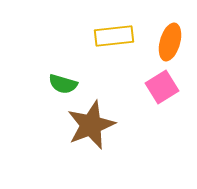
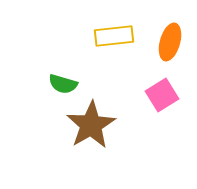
pink square: moved 8 px down
brown star: rotated 9 degrees counterclockwise
